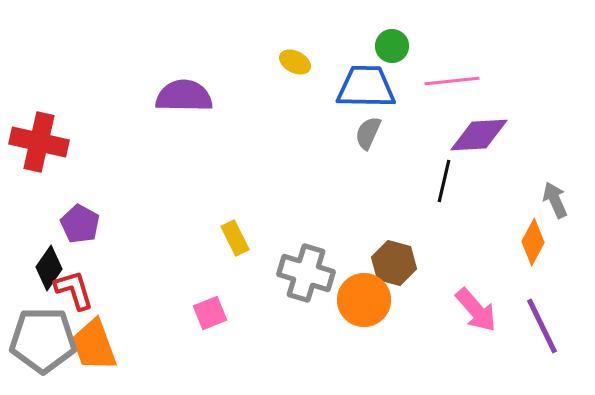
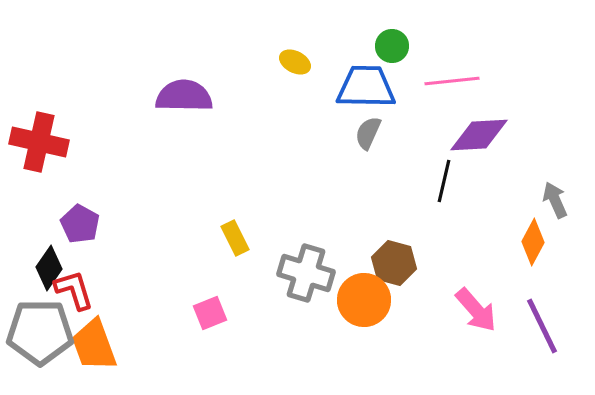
gray pentagon: moved 3 px left, 8 px up
